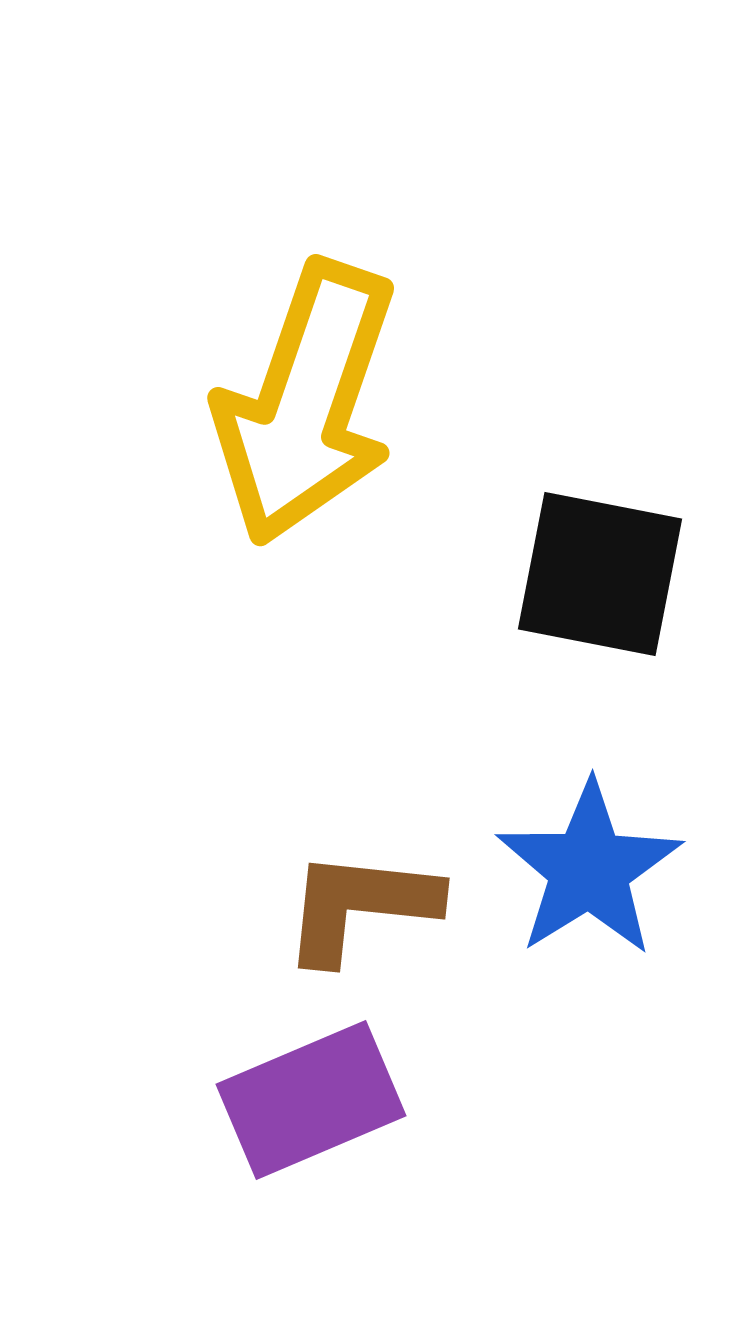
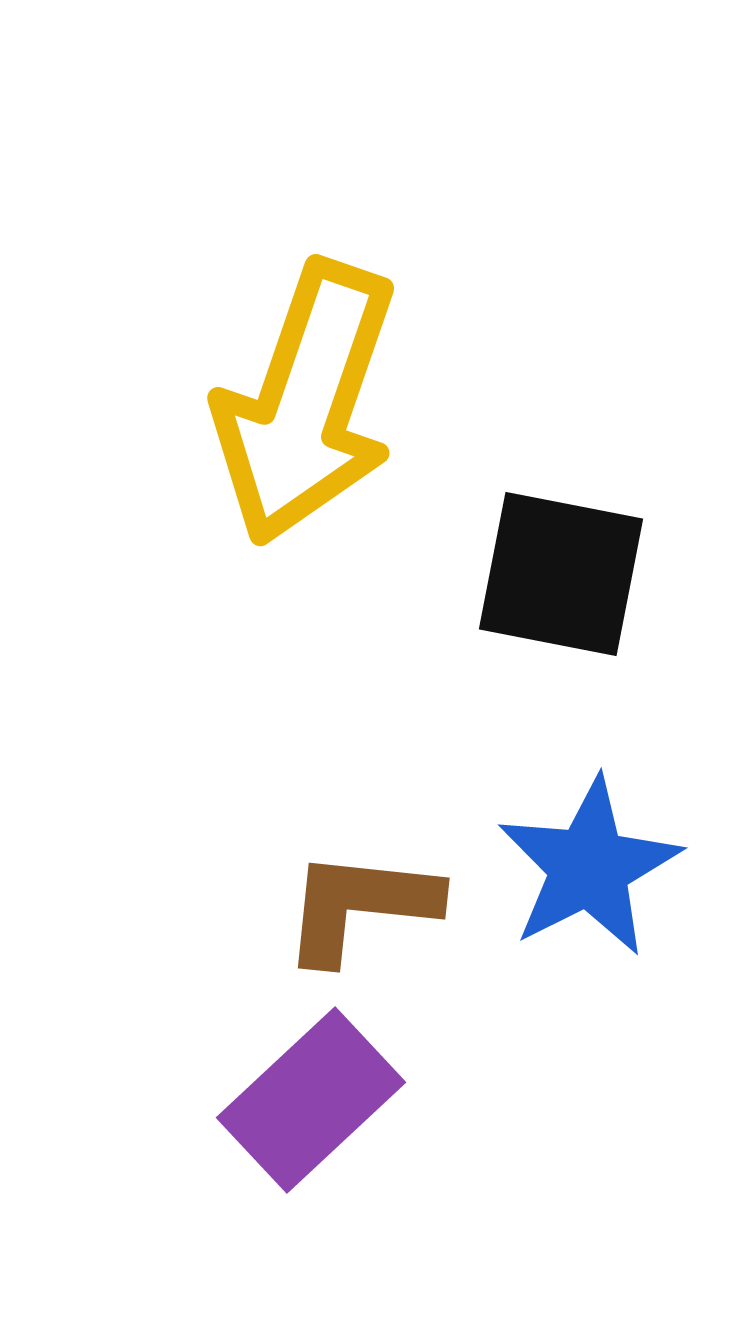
black square: moved 39 px left
blue star: moved 2 px up; rotated 5 degrees clockwise
purple rectangle: rotated 20 degrees counterclockwise
